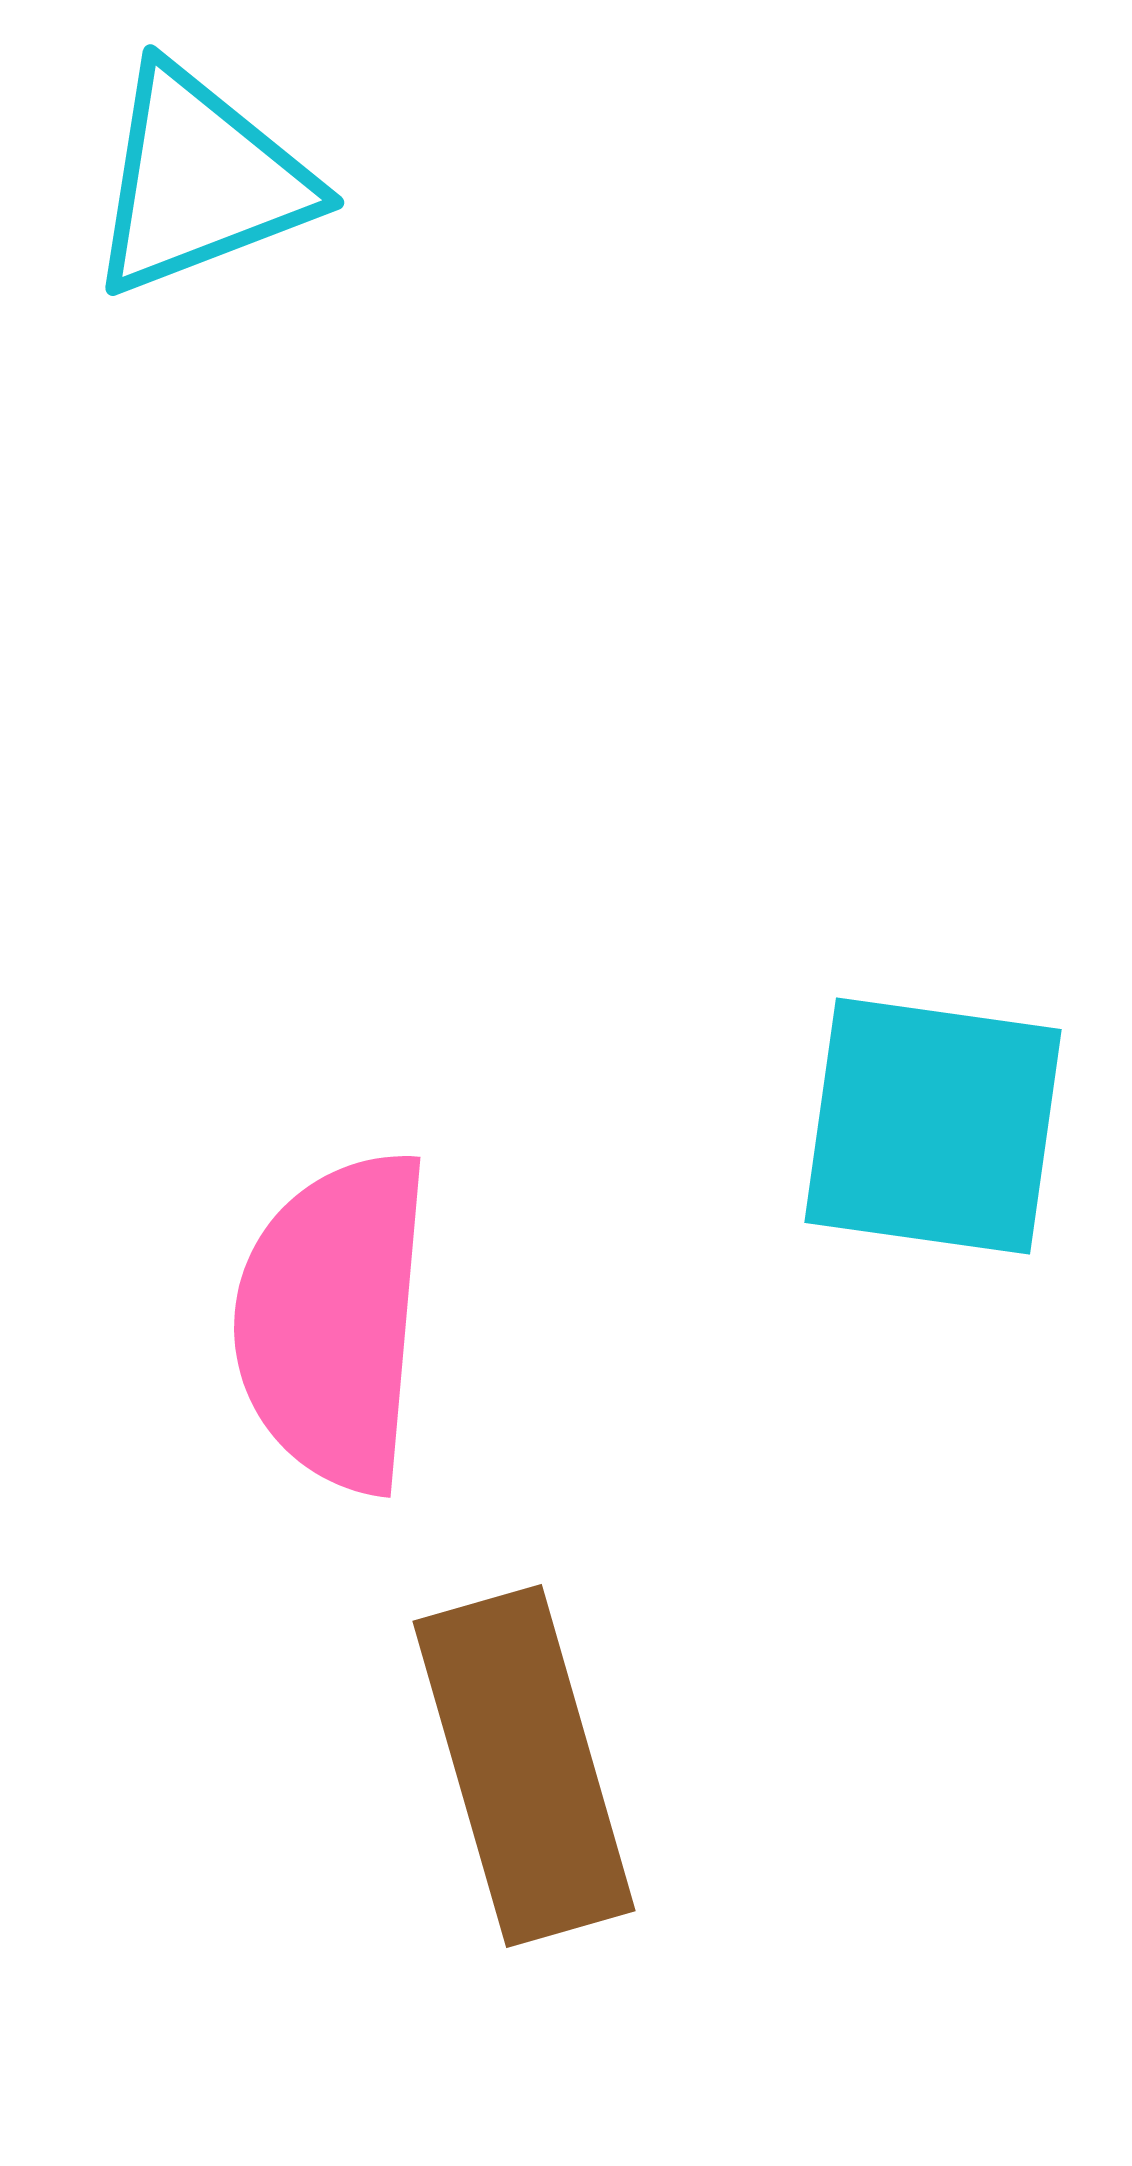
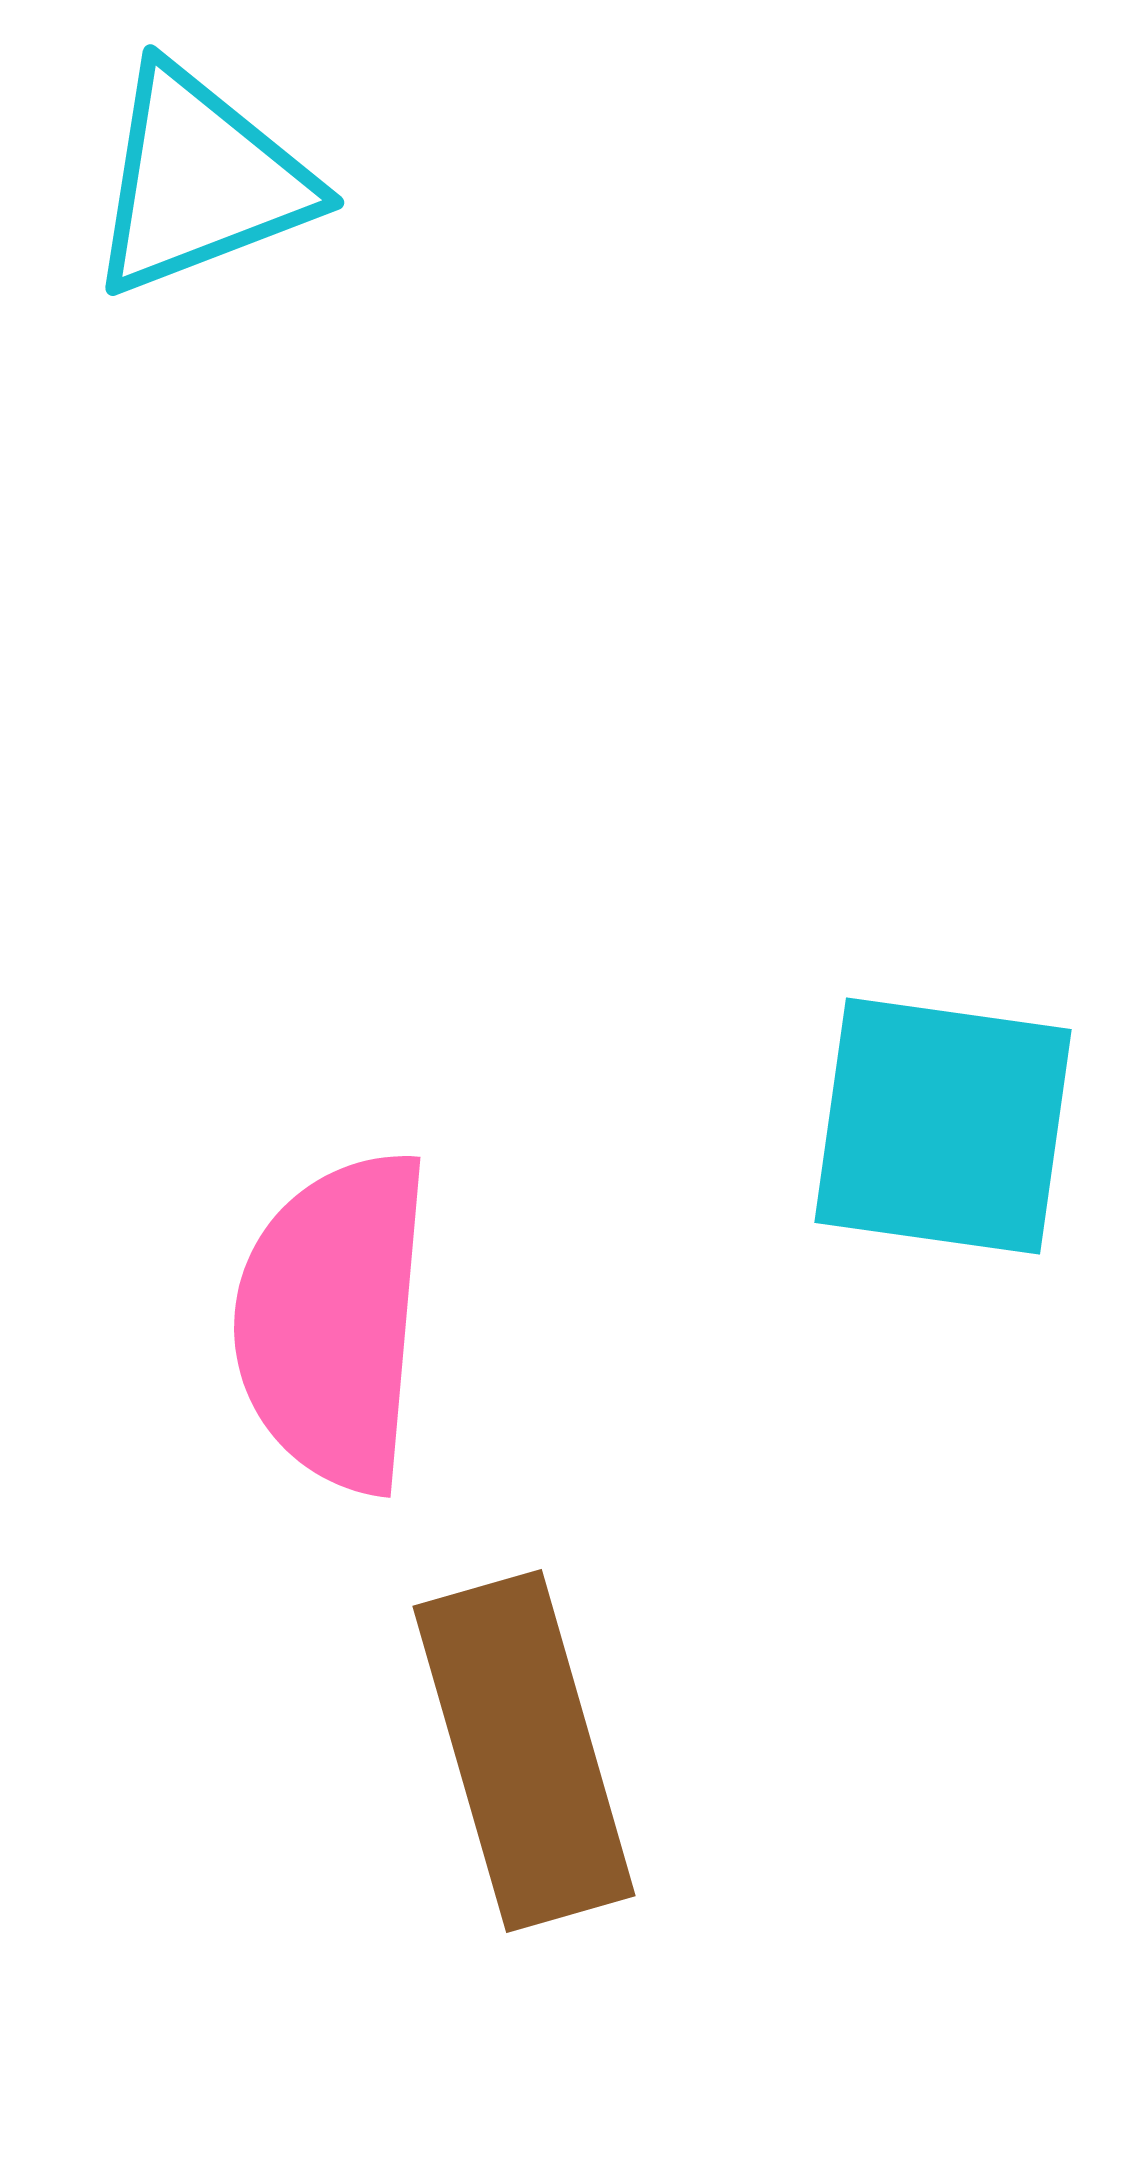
cyan square: moved 10 px right
brown rectangle: moved 15 px up
